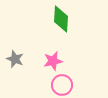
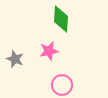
pink star: moved 4 px left, 10 px up
